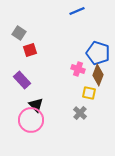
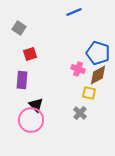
blue line: moved 3 px left, 1 px down
gray square: moved 5 px up
red square: moved 4 px down
brown diamond: rotated 40 degrees clockwise
purple rectangle: rotated 48 degrees clockwise
